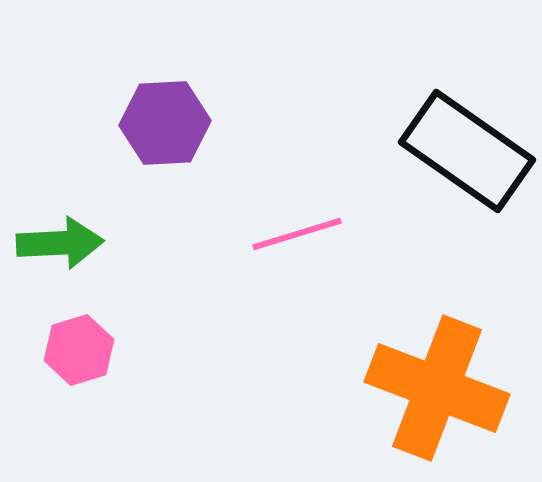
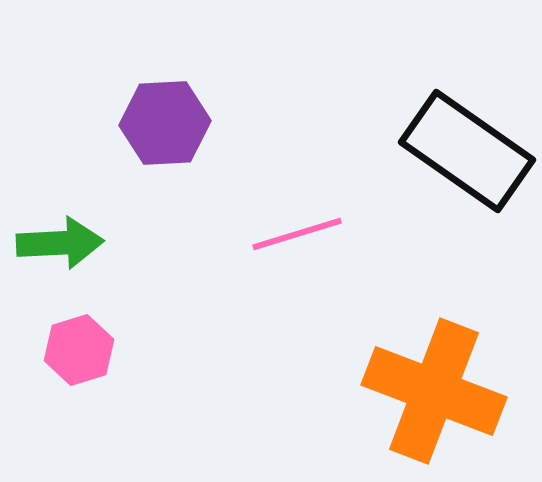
orange cross: moved 3 px left, 3 px down
